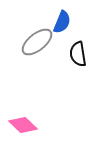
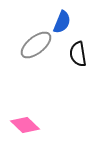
gray ellipse: moved 1 px left, 3 px down
pink diamond: moved 2 px right
